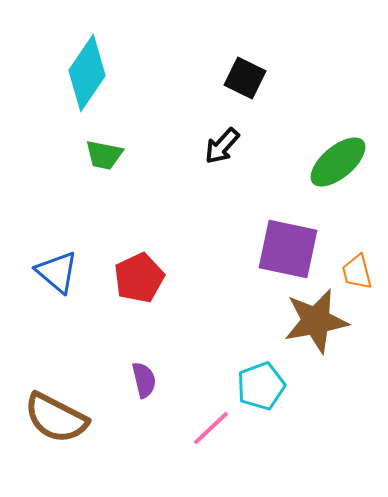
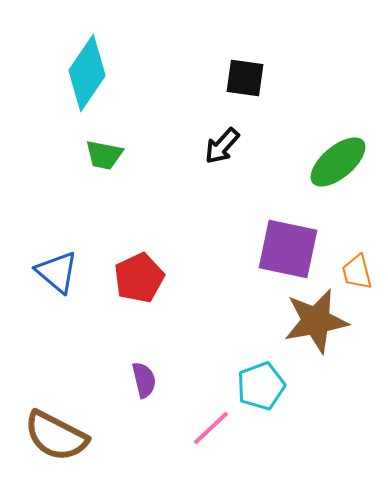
black square: rotated 18 degrees counterclockwise
brown semicircle: moved 18 px down
